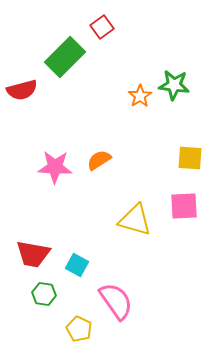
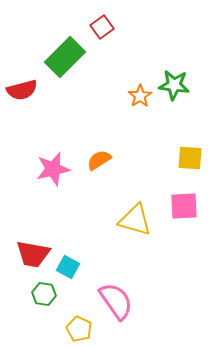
pink star: moved 2 px left, 2 px down; rotated 16 degrees counterclockwise
cyan square: moved 9 px left, 2 px down
